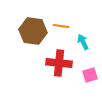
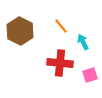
orange line: rotated 42 degrees clockwise
brown hexagon: moved 13 px left; rotated 20 degrees clockwise
red cross: moved 1 px right
